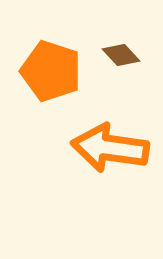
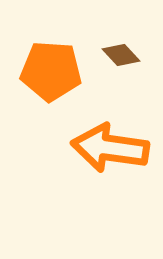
orange pentagon: rotated 14 degrees counterclockwise
